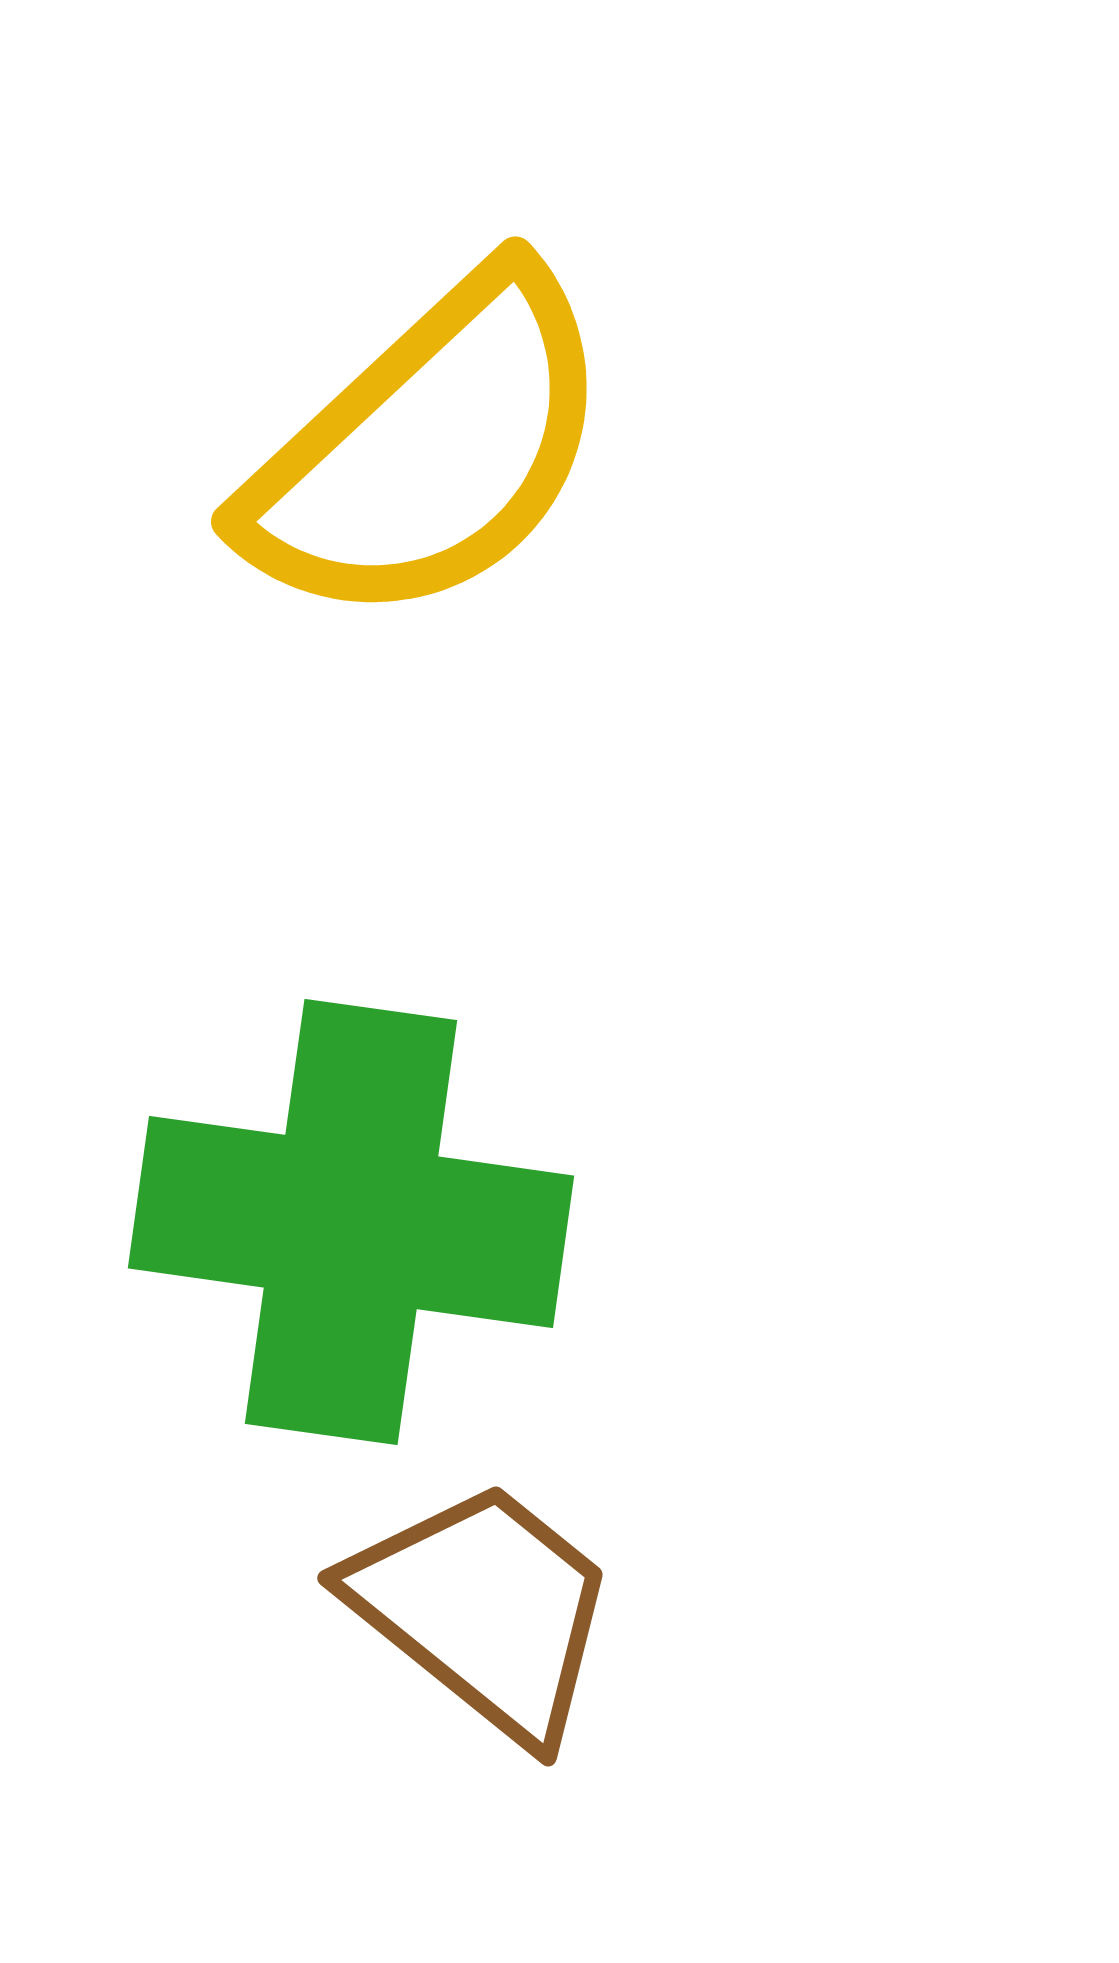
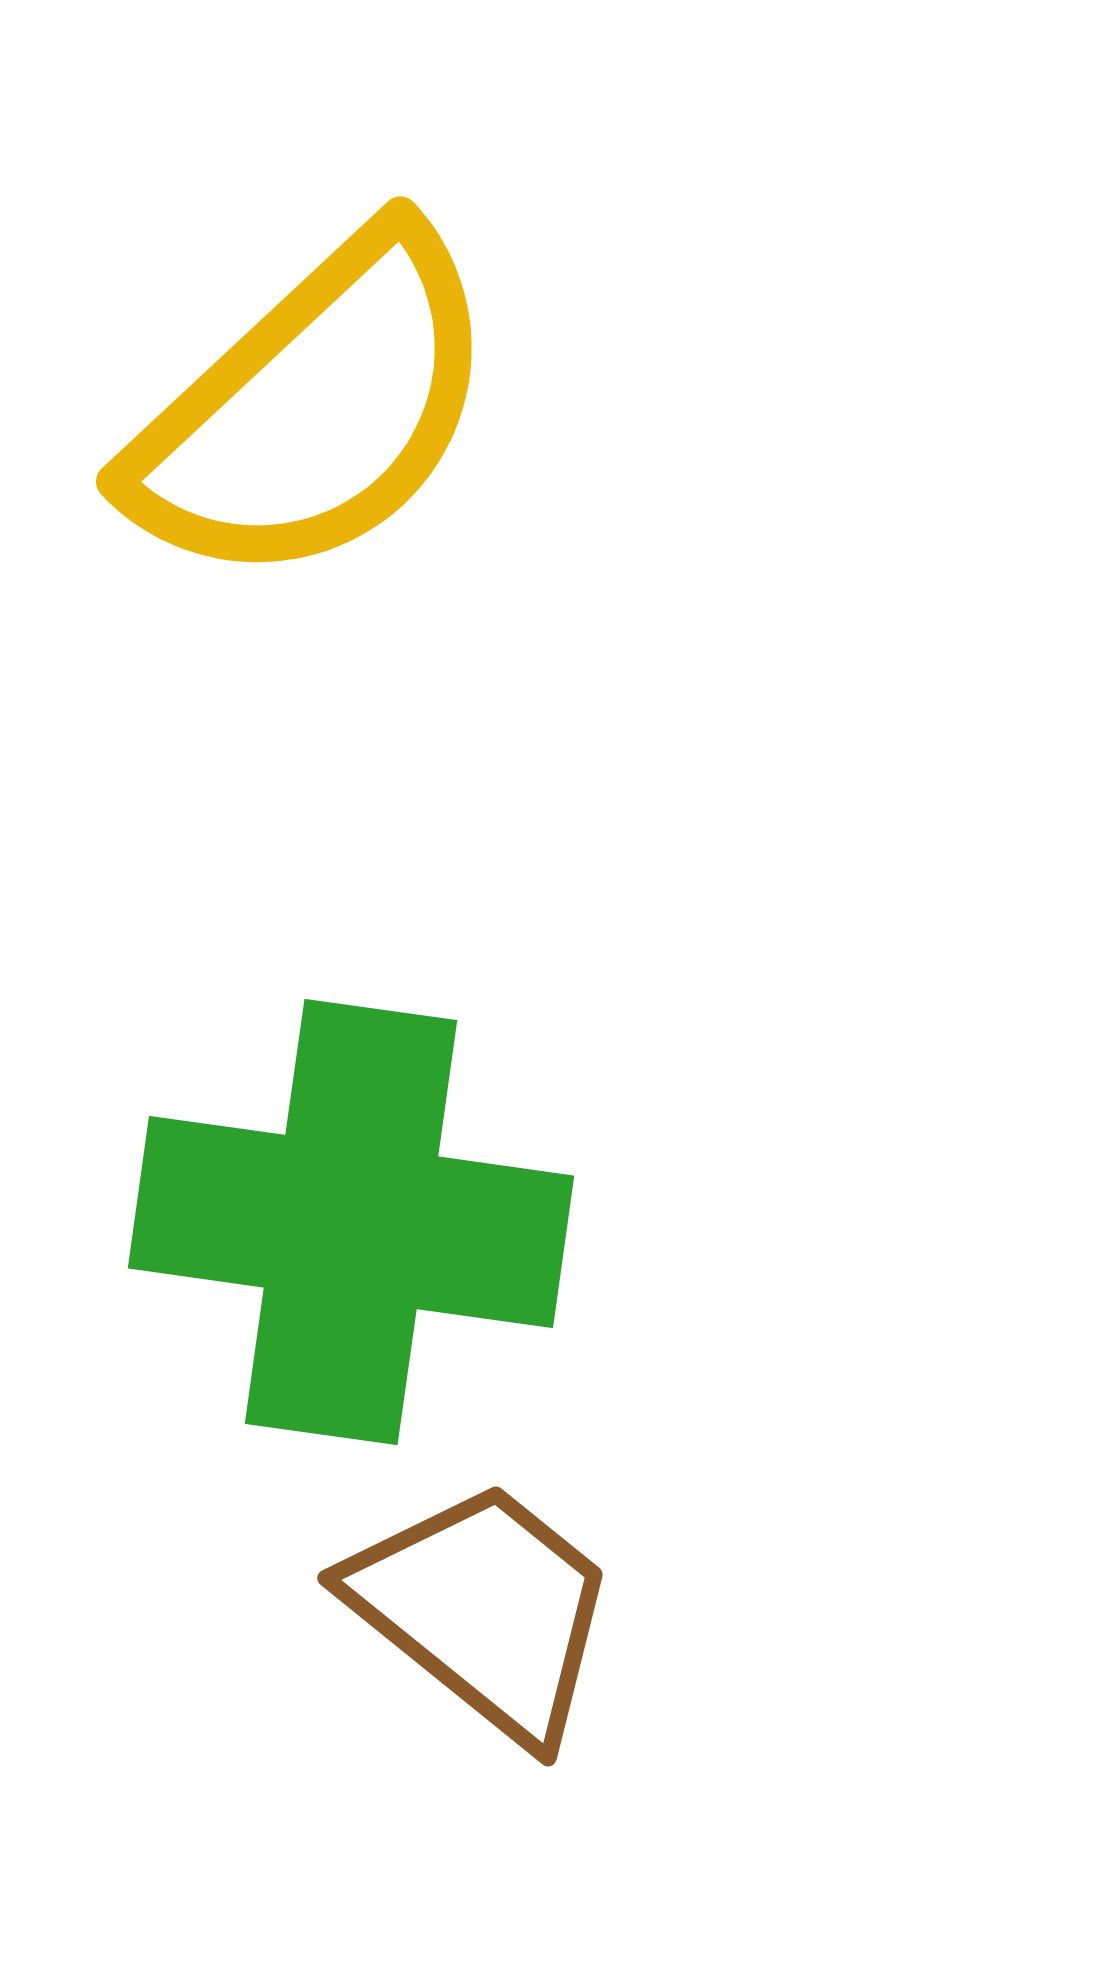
yellow semicircle: moved 115 px left, 40 px up
